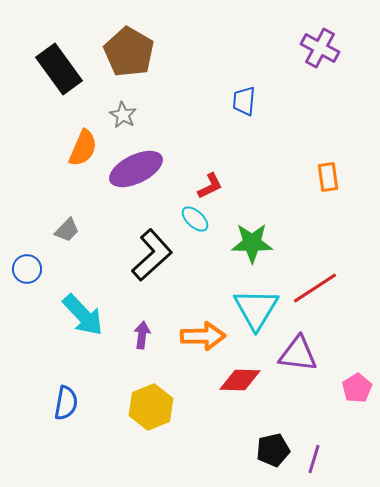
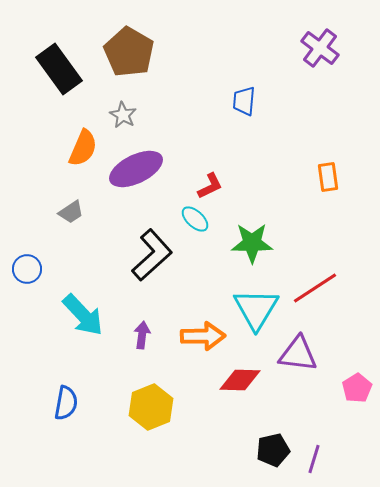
purple cross: rotated 9 degrees clockwise
gray trapezoid: moved 4 px right, 18 px up; rotated 12 degrees clockwise
